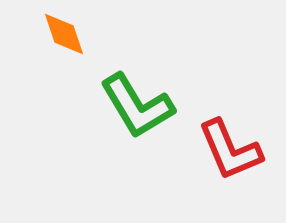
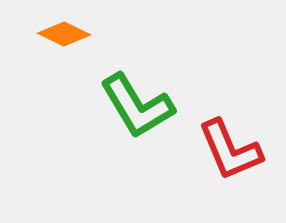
orange diamond: rotated 45 degrees counterclockwise
